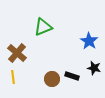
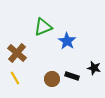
blue star: moved 22 px left
yellow line: moved 2 px right, 1 px down; rotated 24 degrees counterclockwise
